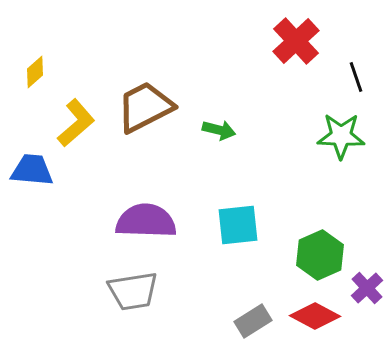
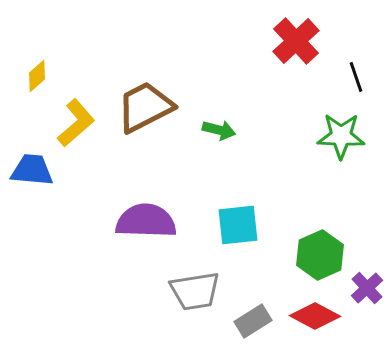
yellow diamond: moved 2 px right, 4 px down
gray trapezoid: moved 62 px right
